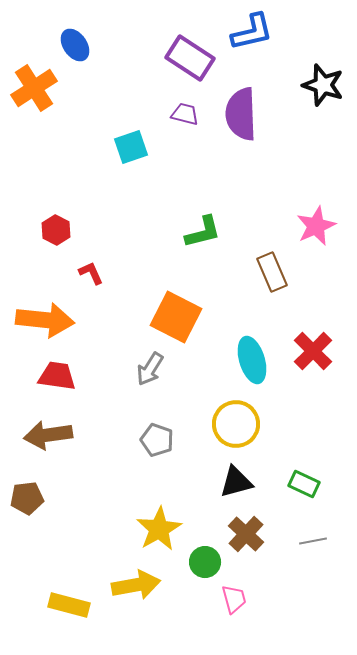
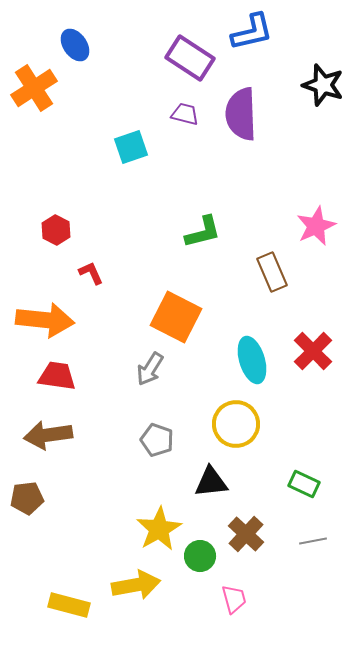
black triangle: moved 25 px left; rotated 9 degrees clockwise
green circle: moved 5 px left, 6 px up
